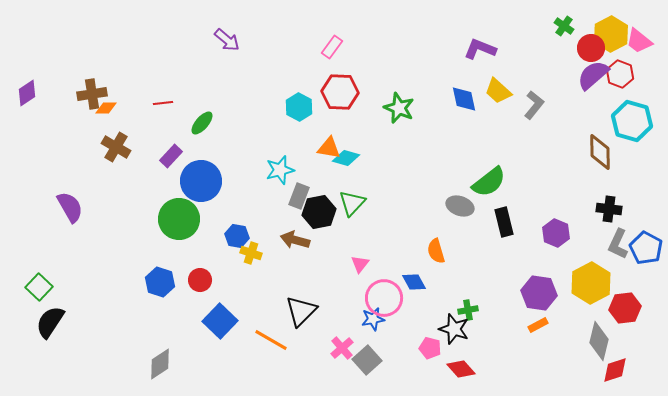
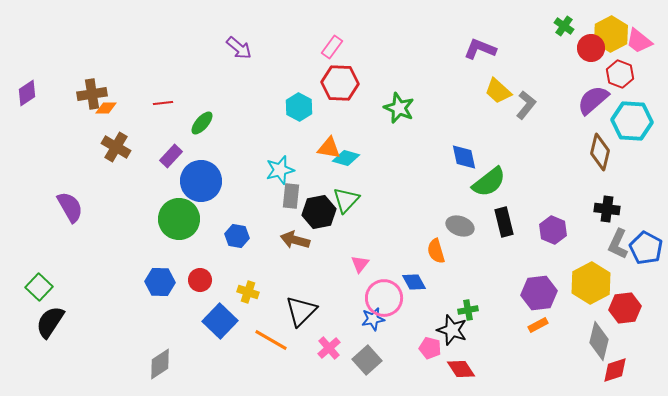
purple arrow at (227, 40): moved 12 px right, 8 px down
purple semicircle at (593, 75): moved 25 px down
red hexagon at (340, 92): moved 9 px up
blue diamond at (464, 99): moved 58 px down
gray L-shape at (534, 105): moved 8 px left
cyan hexagon at (632, 121): rotated 12 degrees counterclockwise
brown diamond at (600, 152): rotated 15 degrees clockwise
gray rectangle at (299, 196): moved 8 px left; rotated 15 degrees counterclockwise
green triangle at (352, 203): moved 6 px left, 3 px up
gray ellipse at (460, 206): moved 20 px down
black cross at (609, 209): moved 2 px left
purple hexagon at (556, 233): moved 3 px left, 3 px up
yellow cross at (251, 253): moved 3 px left, 39 px down
blue hexagon at (160, 282): rotated 16 degrees counterclockwise
purple hexagon at (539, 293): rotated 16 degrees counterclockwise
black star at (454, 329): moved 2 px left, 1 px down
pink cross at (342, 348): moved 13 px left
red diamond at (461, 369): rotated 8 degrees clockwise
